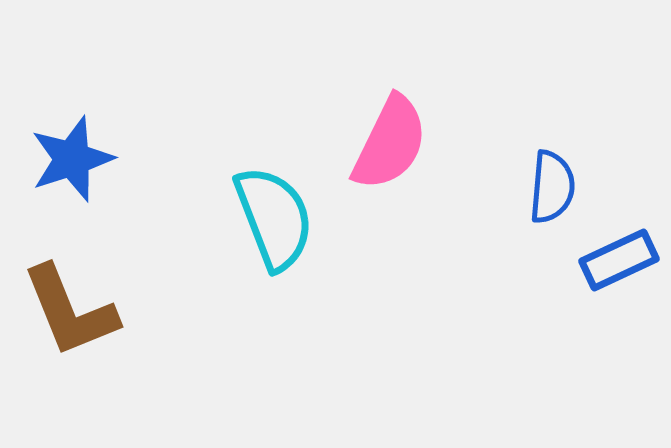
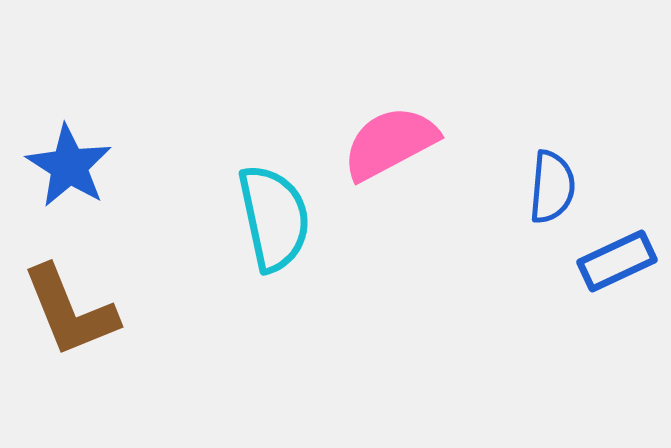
pink semicircle: rotated 144 degrees counterclockwise
blue star: moved 3 px left, 7 px down; rotated 22 degrees counterclockwise
cyan semicircle: rotated 9 degrees clockwise
blue rectangle: moved 2 px left, 1 px down
